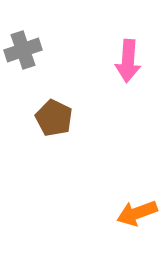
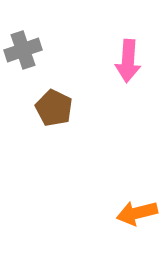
brown pentagon: moved 10 px up
orange arrow: rotated 6 degrees clockwise
